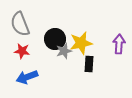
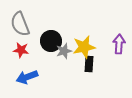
black circle: moved 4 px left, 2 px down
yellow star: moved 3 px right, 4 px down
red star: moved 1 px left, 1 px up
